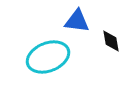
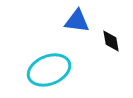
cyan ellipse: moved 1 px right, 13 px down
